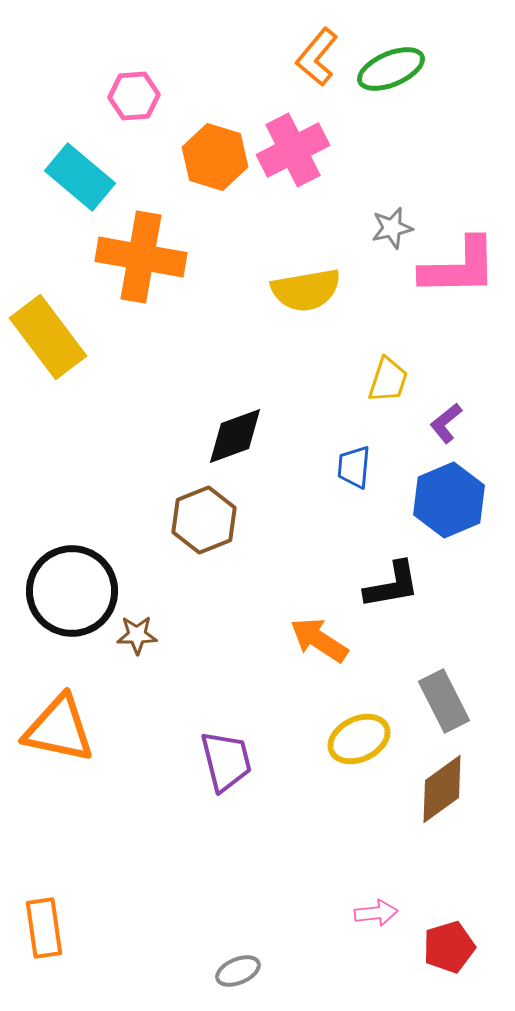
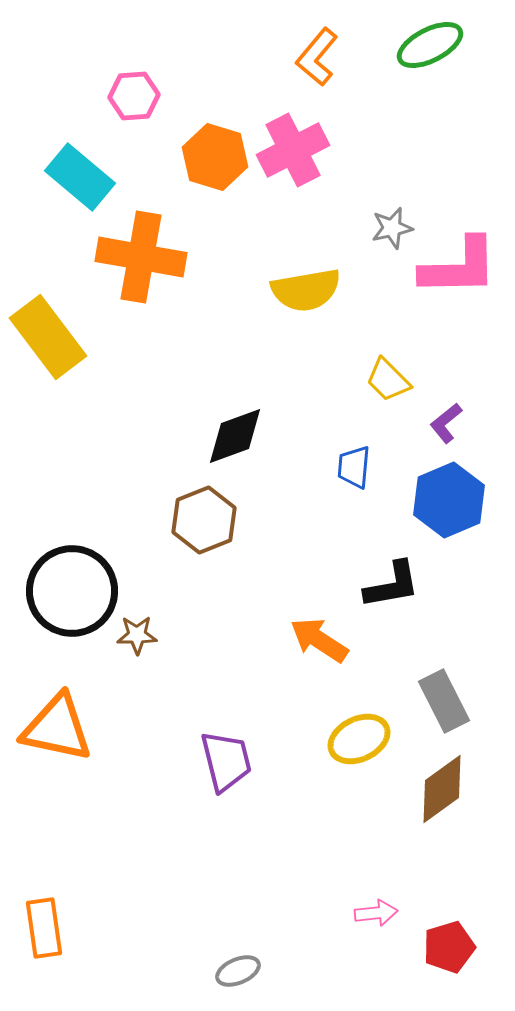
green ellipse: moved 39 px right, 24 px up; rotated 4 degrees counterclockwise
yellow trapezoid: rotated 117 degrees clockwise
orange triangle: moved 2 px left, 1 px up
